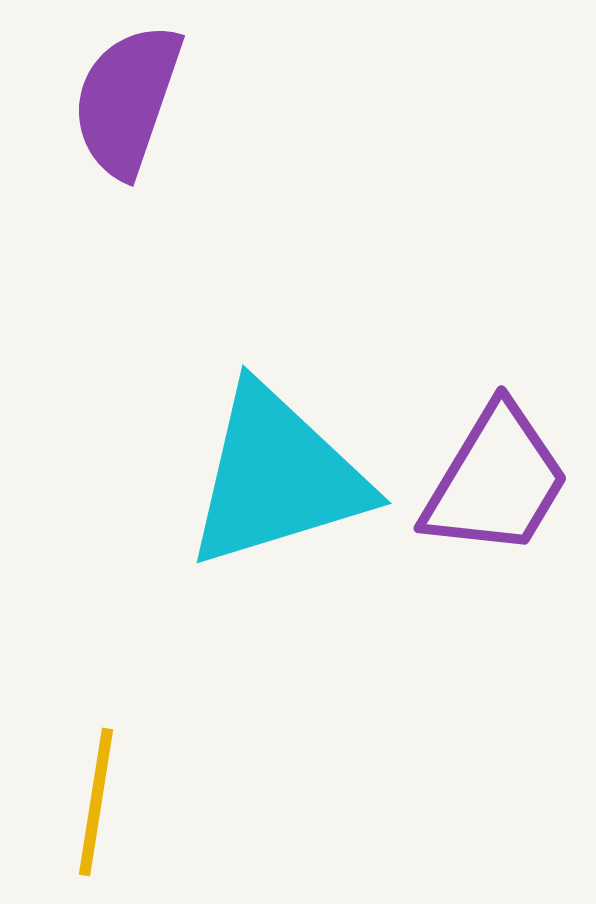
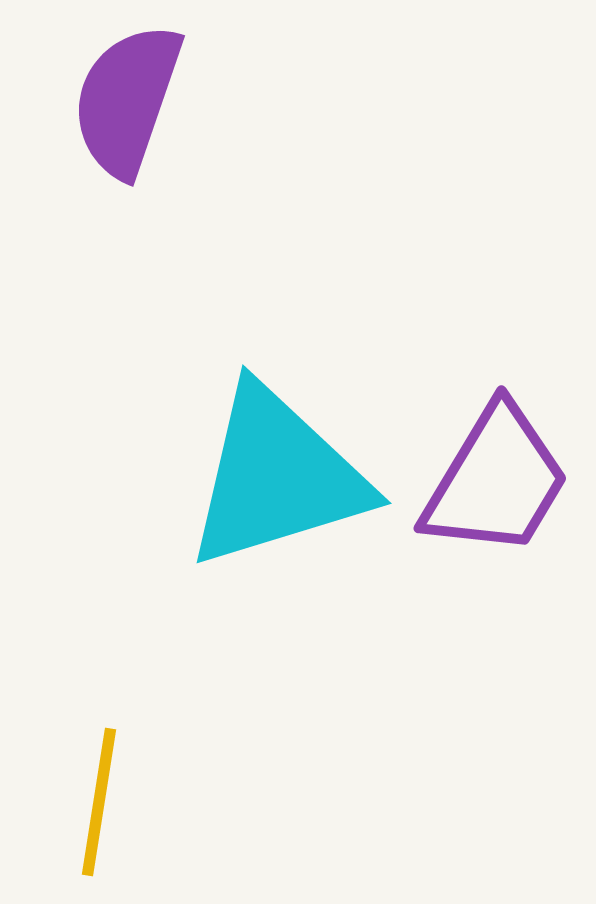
yellow line: moved 3 px right
